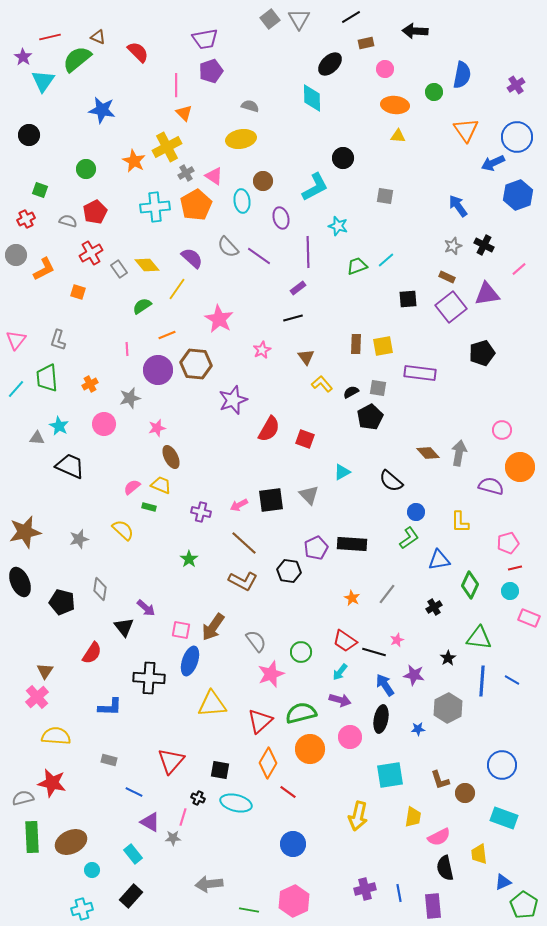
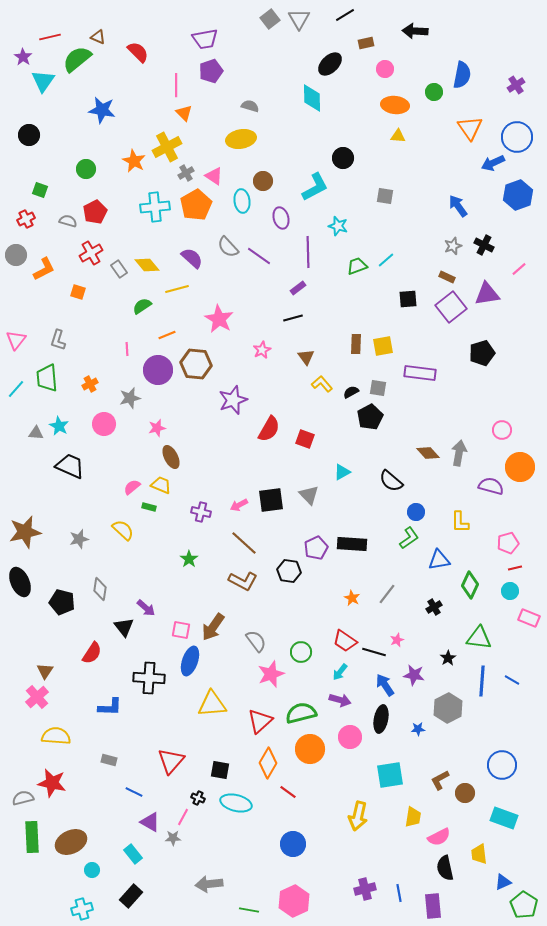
black line at (351, 17): moved 6 px left, 2 px up
orange triangle at (466, 130): moved 4 px right, 2 px up
yellow line at (177, 289): rotated 40 degrees clockwise
gray triangle at (37, 438): moved 1 px left, 5 px up
brown L-shape at (440, 780): rotated 80 degrees clockwise
pink line at (183, 817): rotated 12 degrees clockwise
